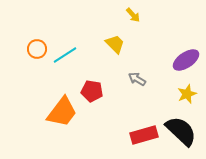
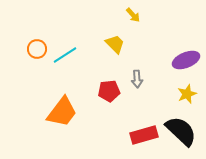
purple ellipse: rotated 12 degrees clockwise
gray arrow: rotated 126 degrees counterclockwise
red pentagon: moved 17 px right; rotated 15 degrees counterclockwise
